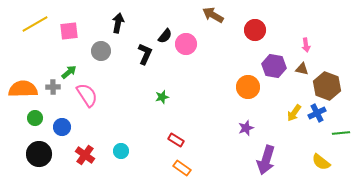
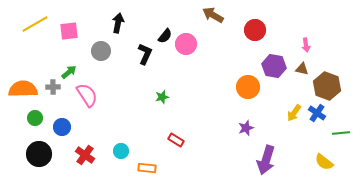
blue cross: rotated 30 degrees counterclockwise
yellow semicircle: moved 3 px right
orange rectangle: moved 35 px left; rotated 30 degrees counterclockwise
